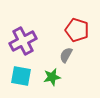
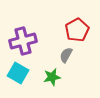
red pentagon: rotated 25 degrees clockwise
purple cross: rotated 12 degrees clockwise
cyan square: moved 3 px left, 3 px up; rotated 20 degrees clockwise
